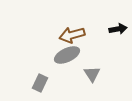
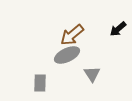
black arrow: rotated 150 degrees clockwise
brown arrow: rotated 25 degrees counterclockwise
gray rectangle: rotated 24 degrees counterclockwise
